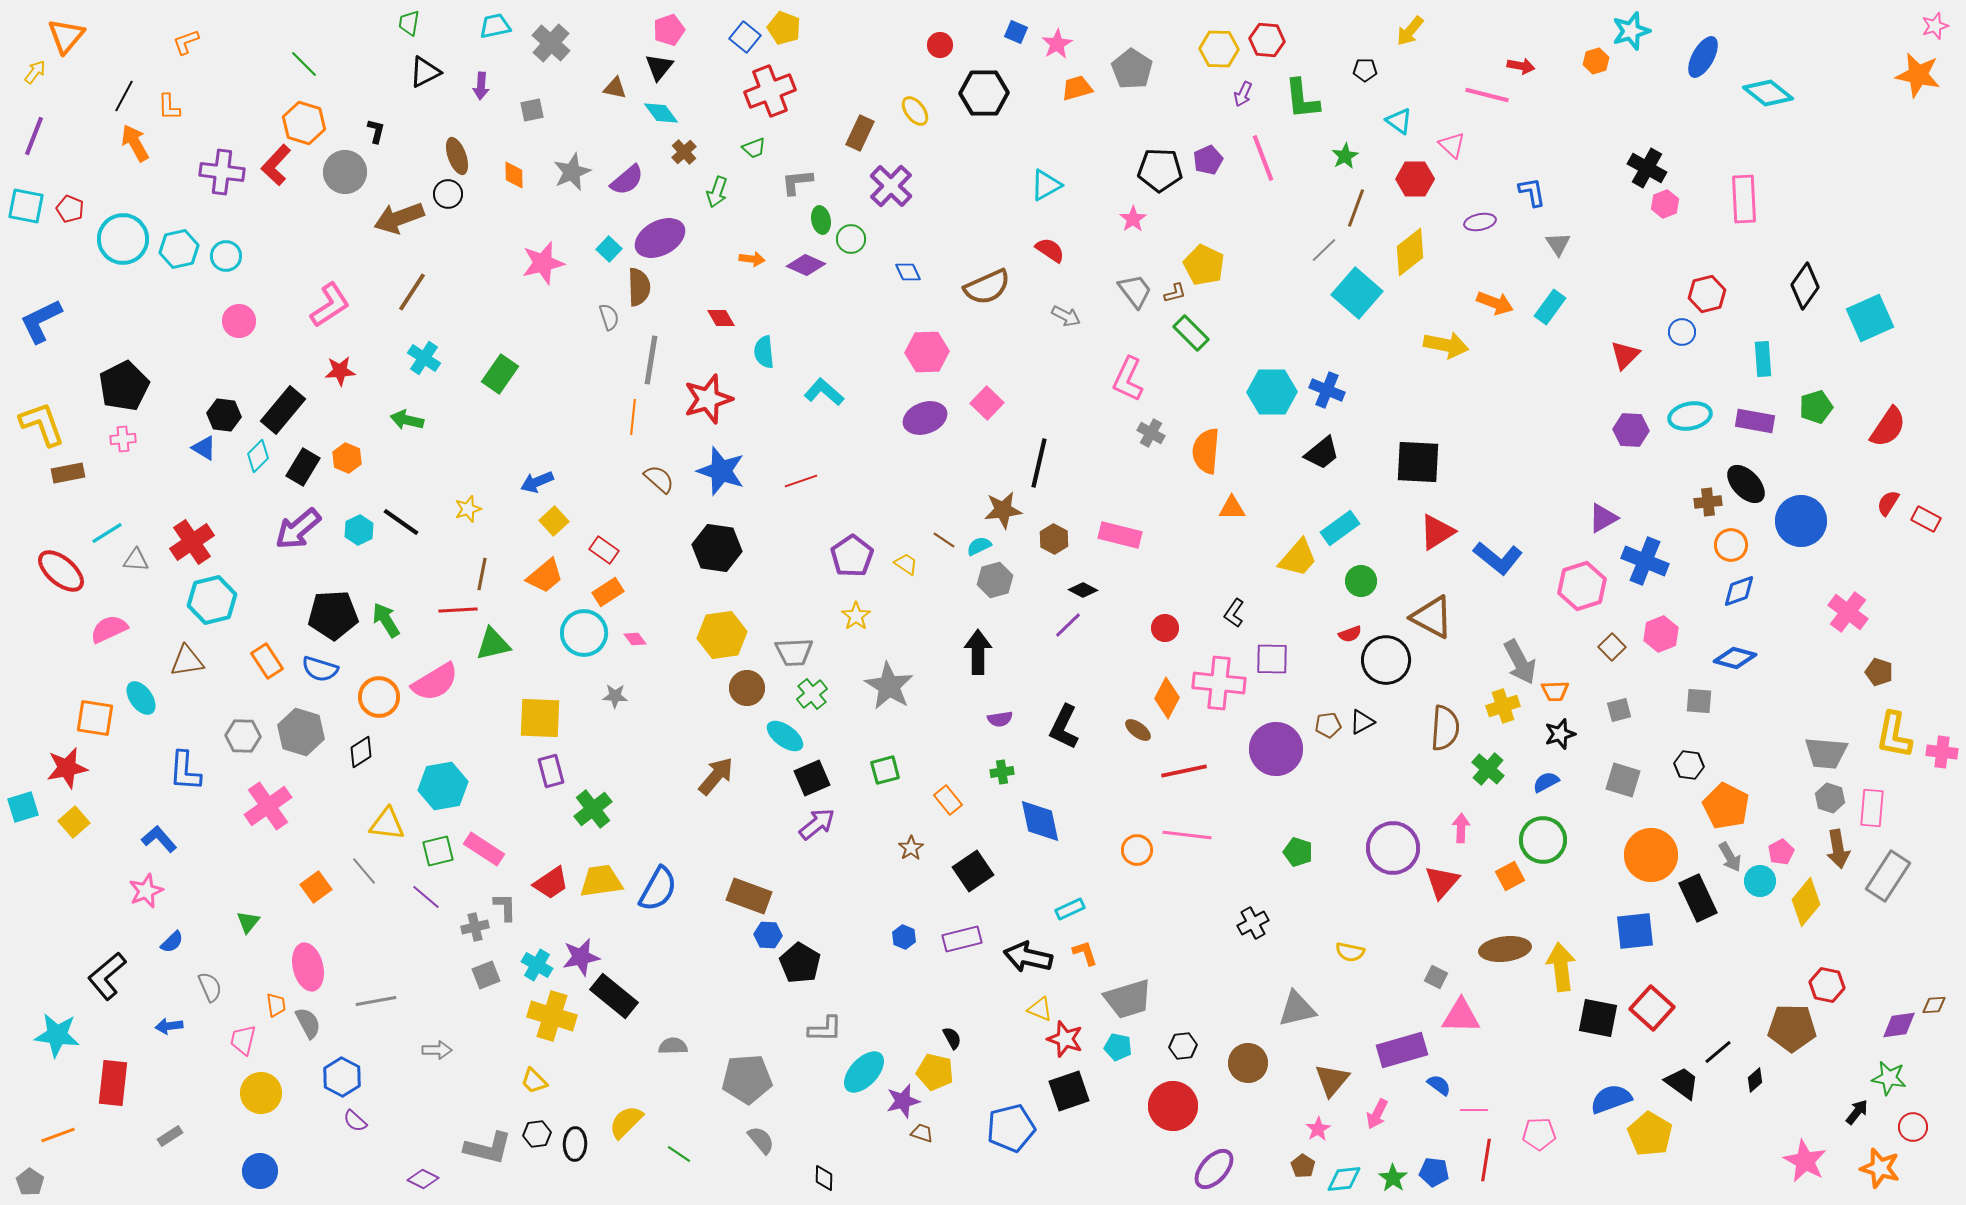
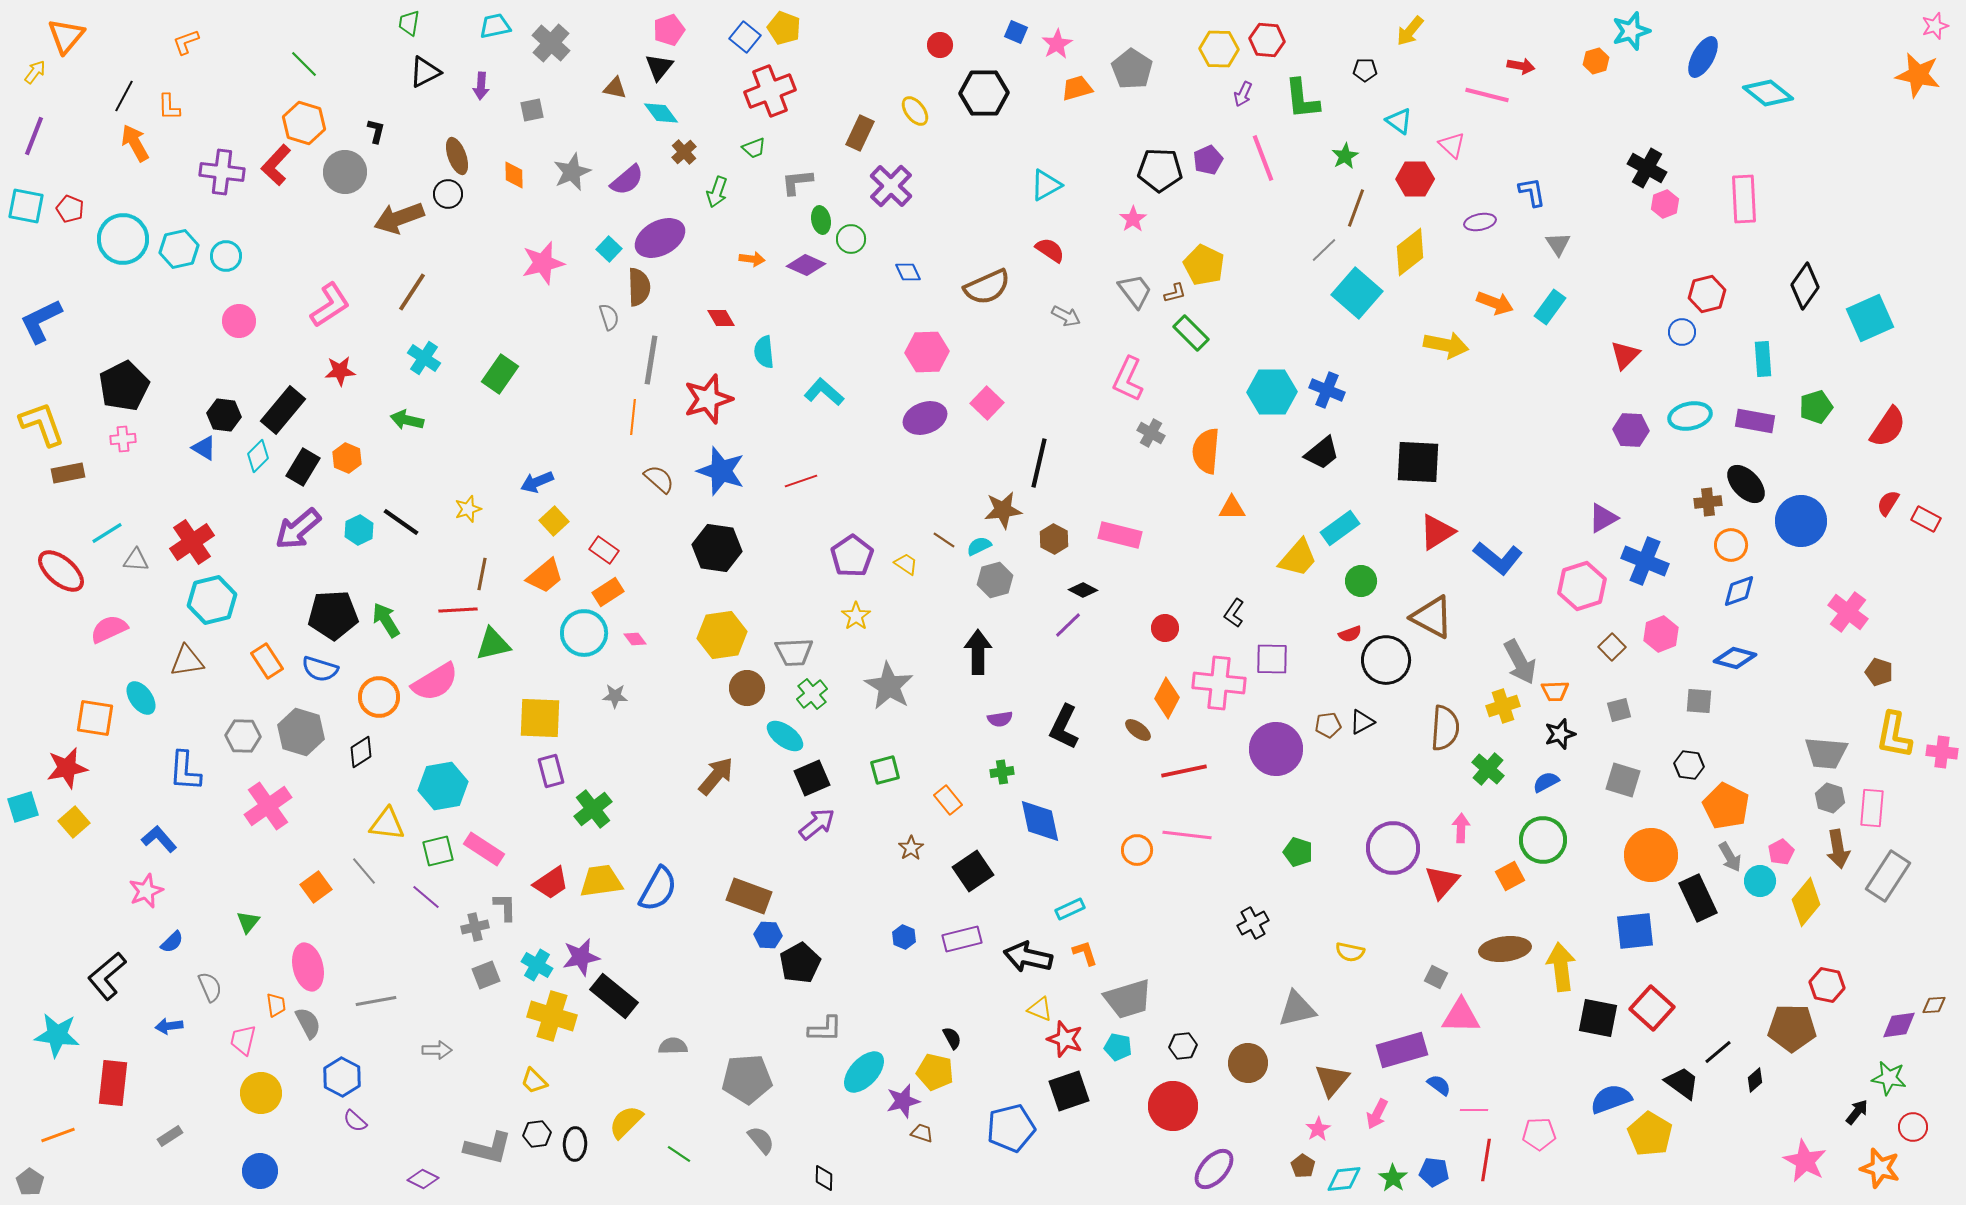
black pentagon at (800, 963): rotated 12 degrees clockwise
